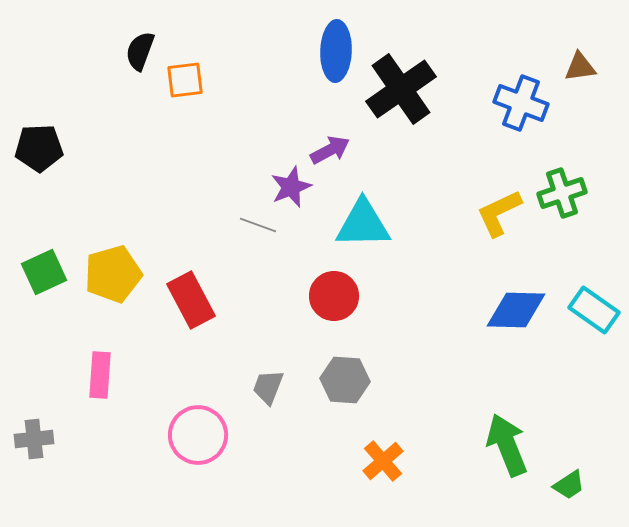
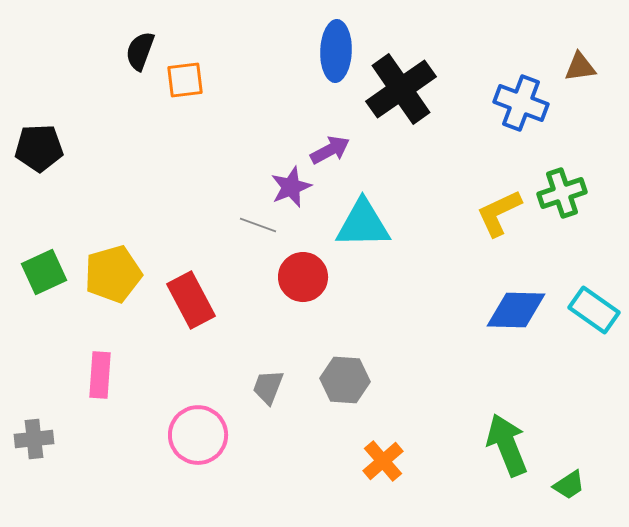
red circle: moved 31 px left, 19 px up
